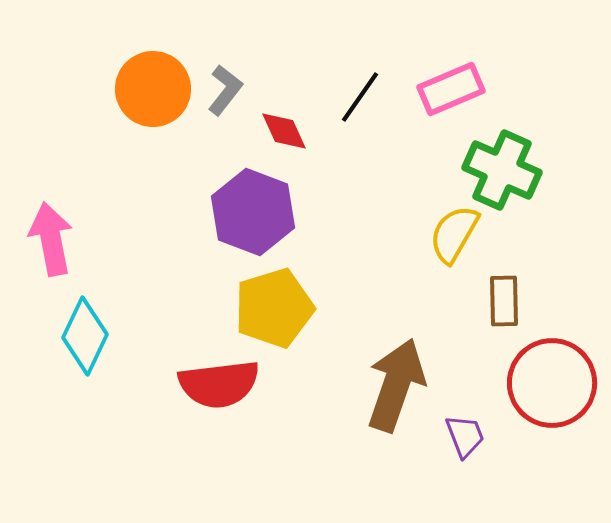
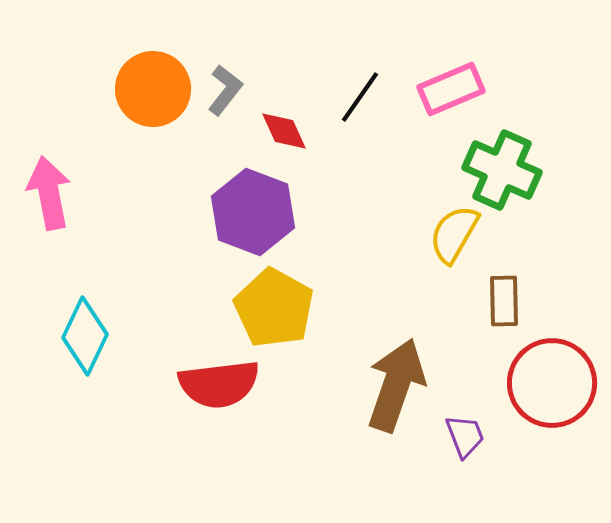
pink arrow: moved 2 px left, 46 px up
yellow pentagon: rotated 26 degrees counterclockwise
